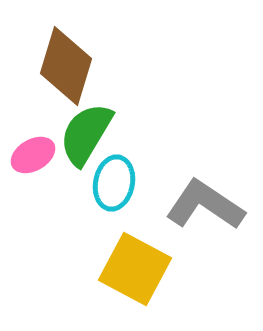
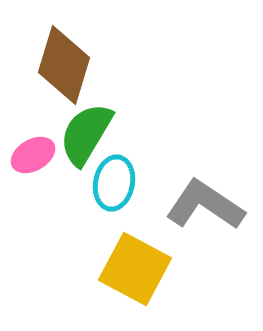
brown diamond: moved 2 px left, 1 px up
